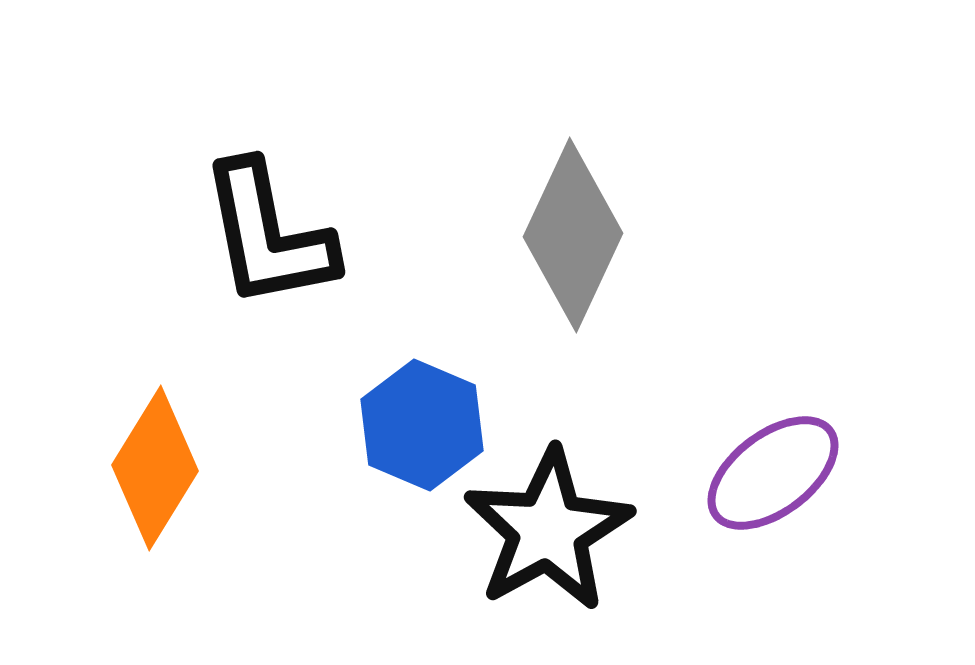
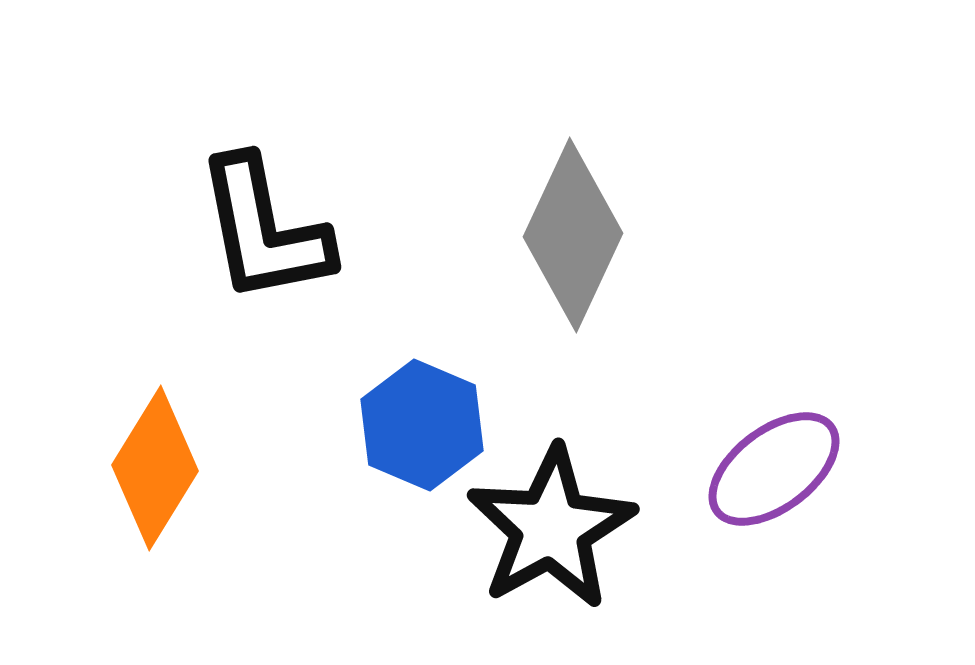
black L-shape: moved 4 px left, 5 px up
purple ellipse: moved 1 px right, 4 px up
black star: moved 3 px right, 2 px up
